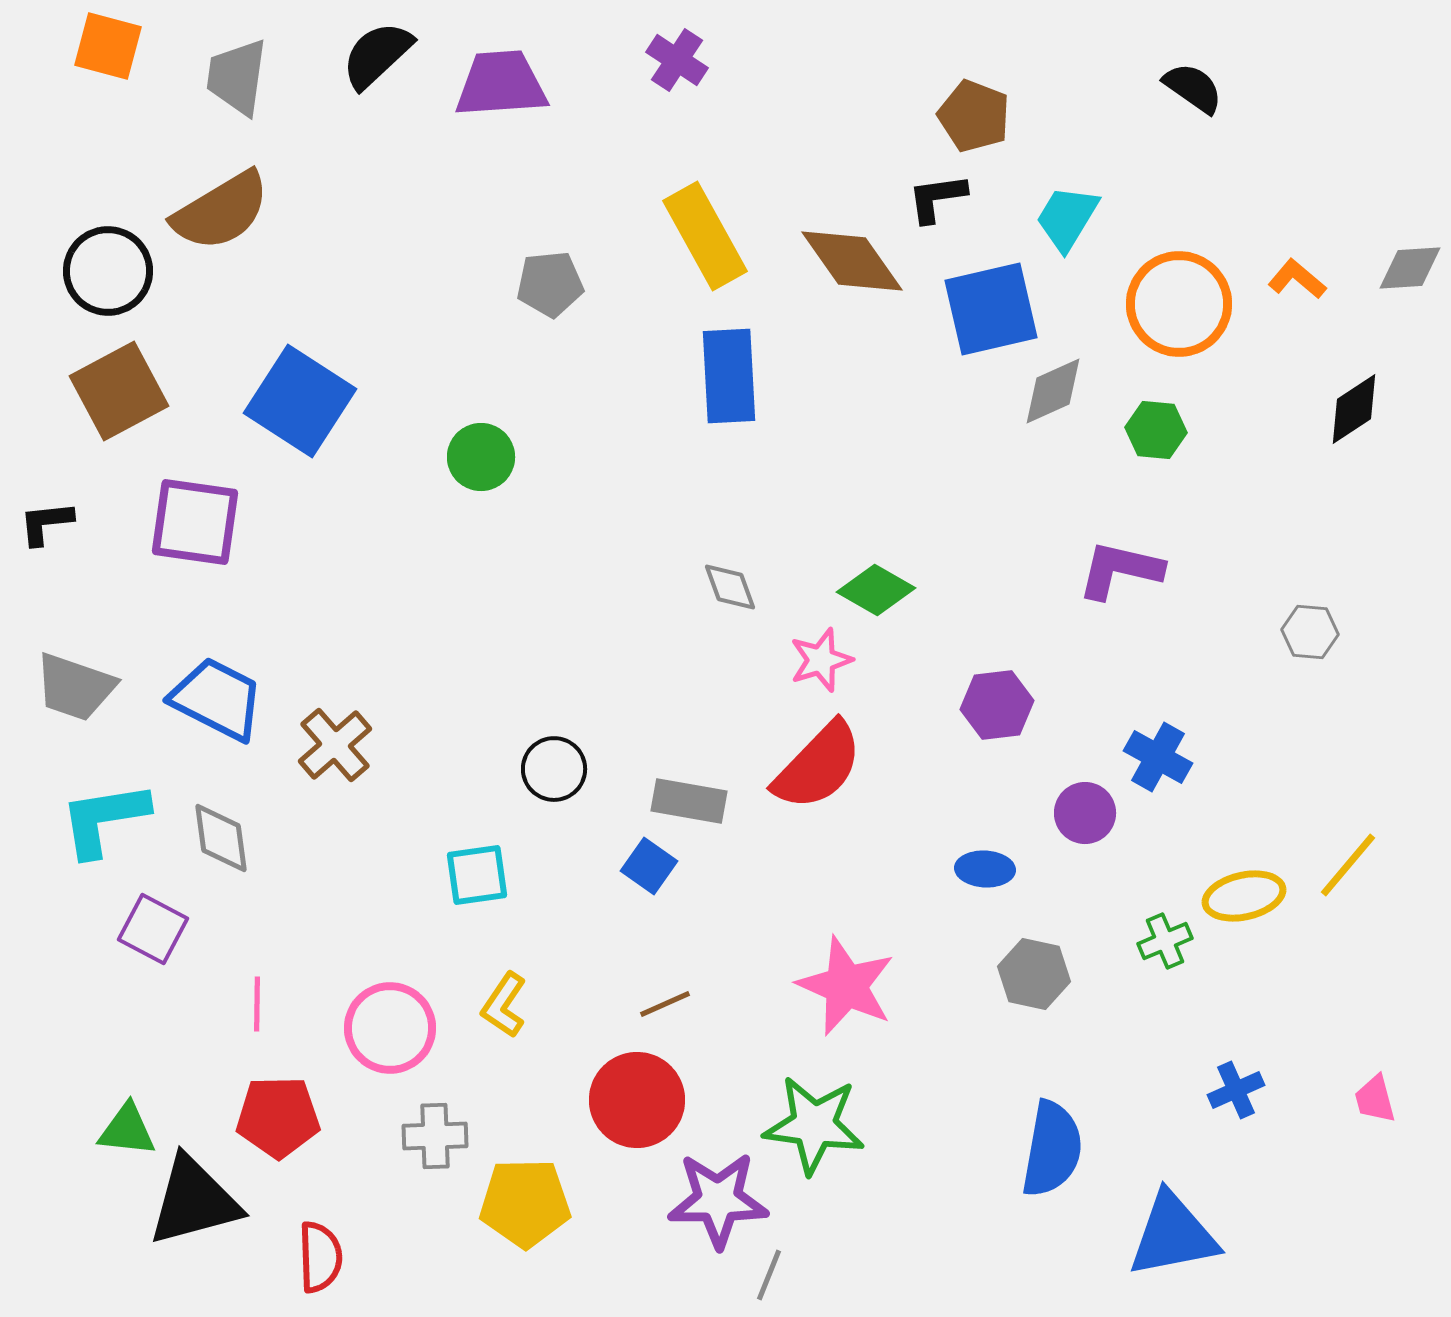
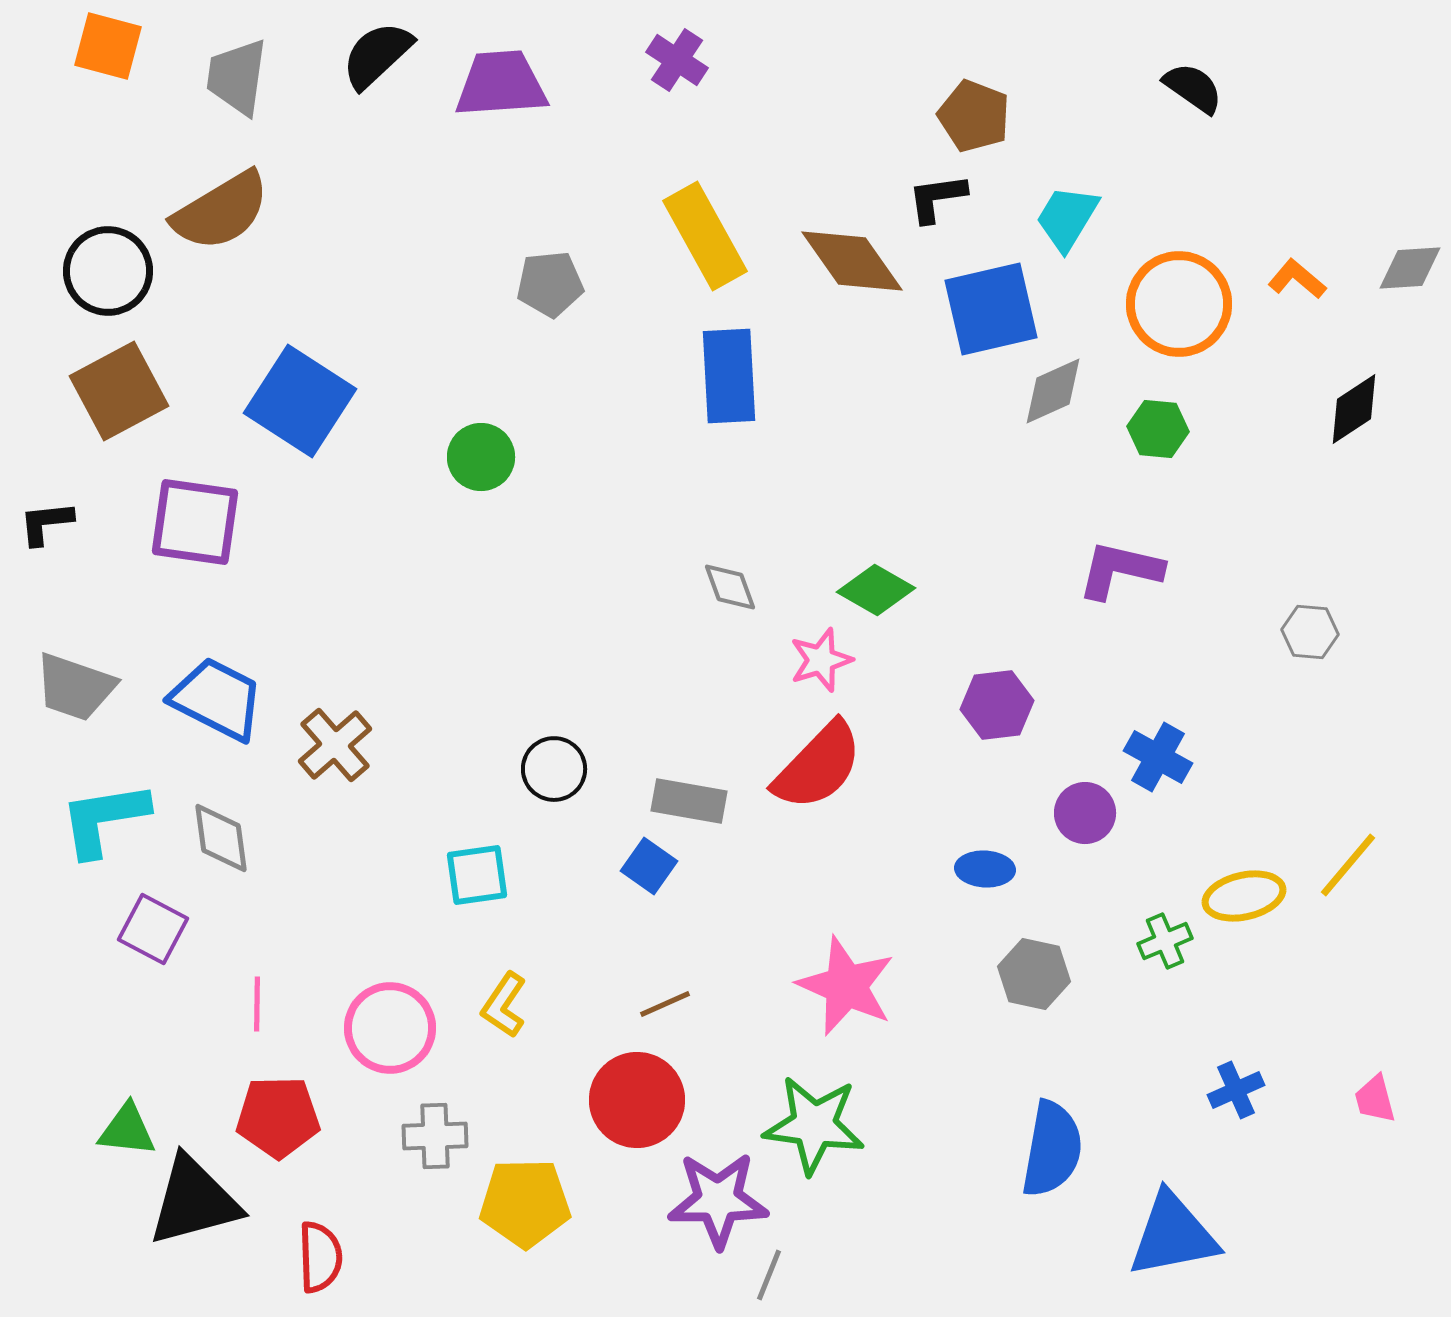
green hexagon at (1156, 430): moved 2 px right, 1 px up
